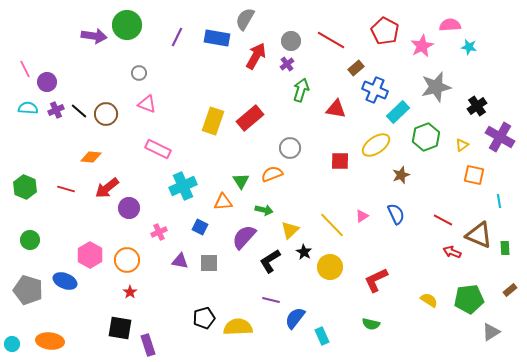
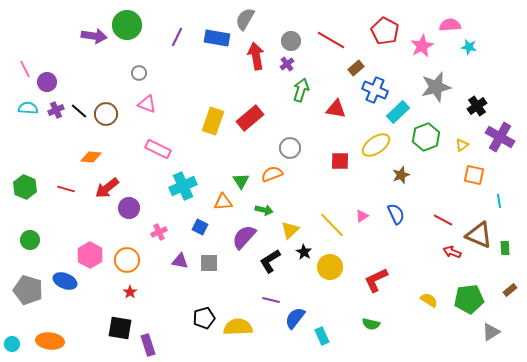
red arrow at (256, 56): rotated 40 degrees counterclockwise
